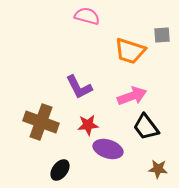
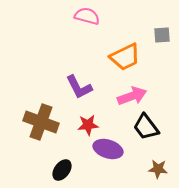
orange trapezoid: moved 5 px left, 6 px down; rotated 44 degrees counterclockwise
black ellipse: moved 2 px right
